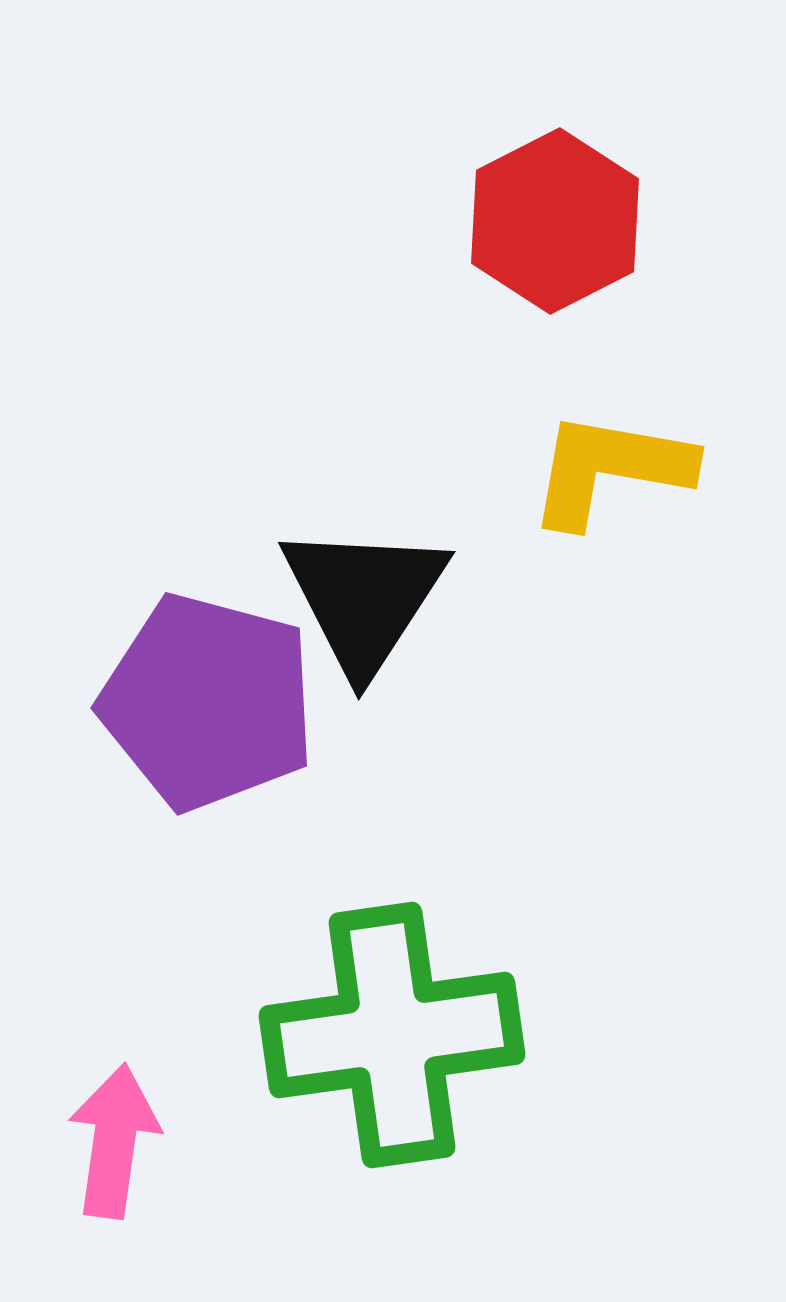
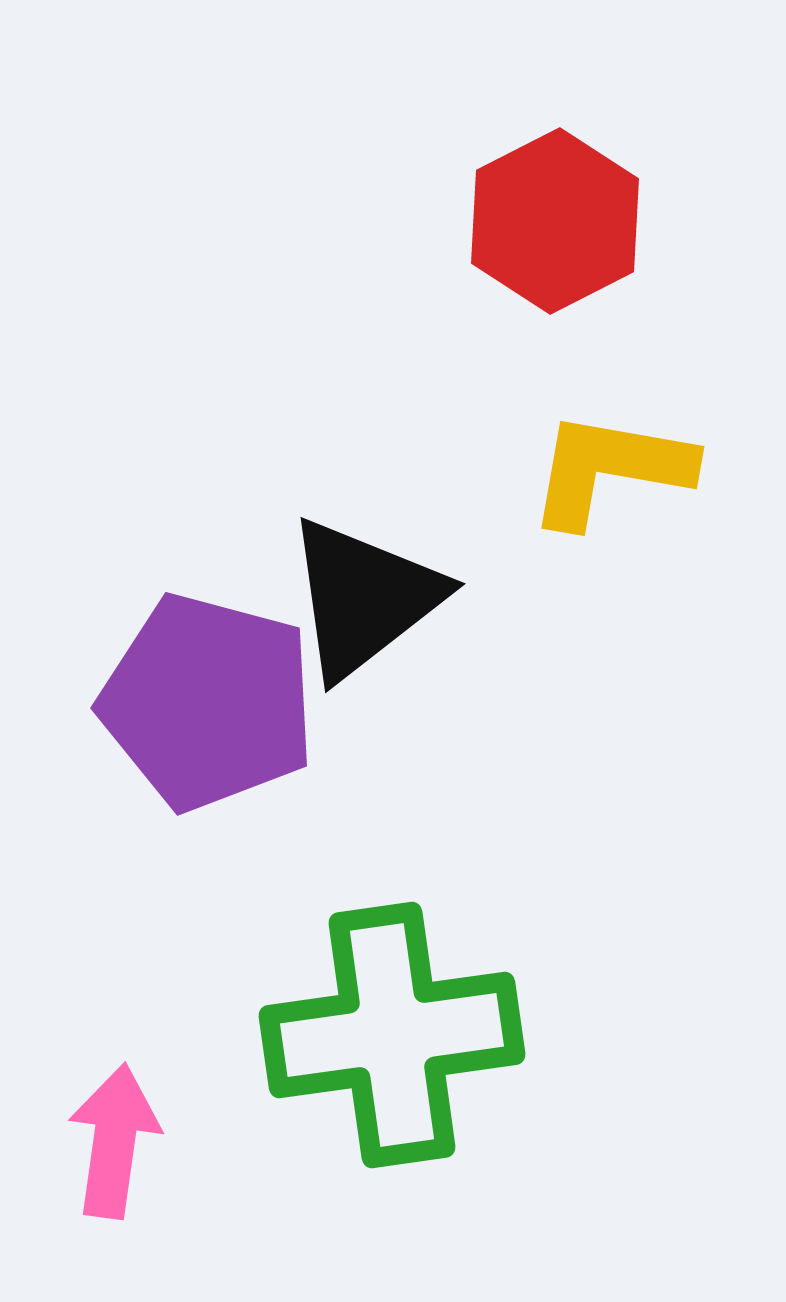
black triangle: rotated 19 degrees clockwise
